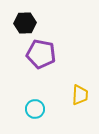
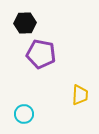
cyan circle: moved 11 px left, 5 px down
